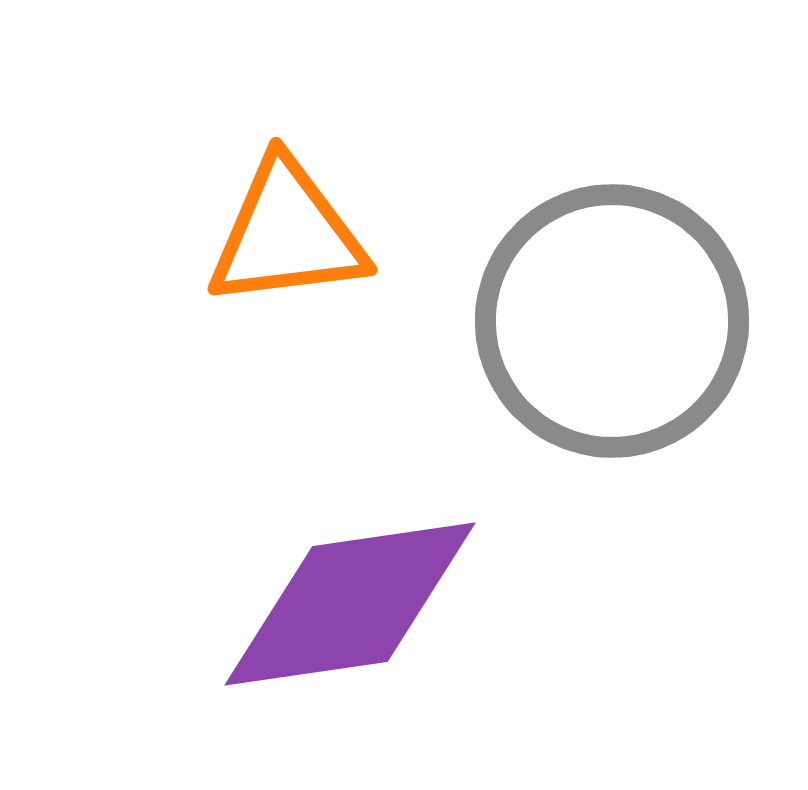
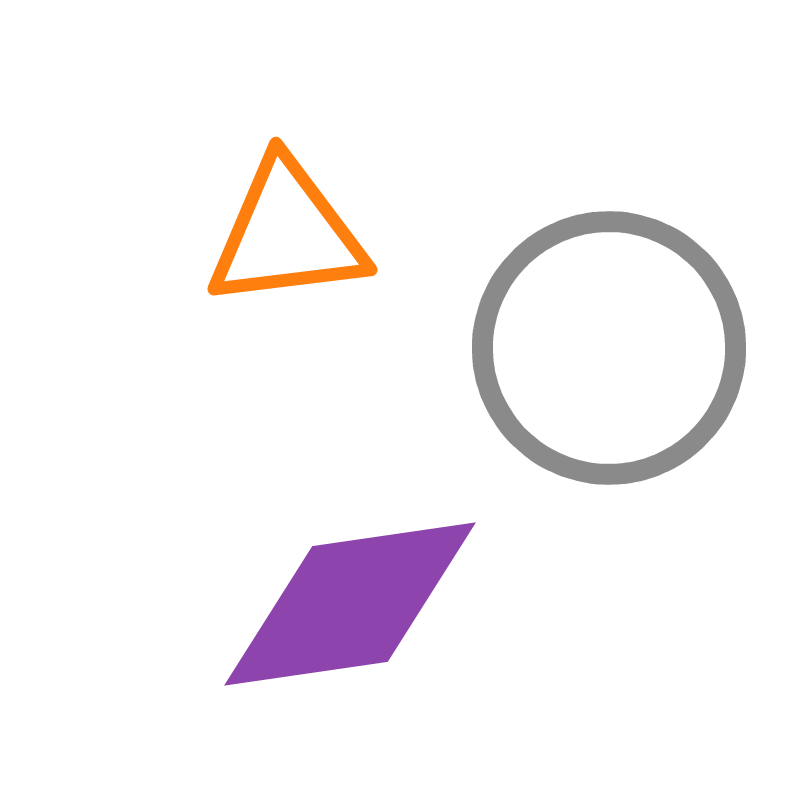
gray circle: moved 3 px left, 27 px down
